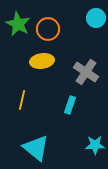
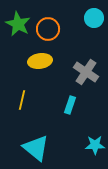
cyan circle: moved 2 px left
yellow ellipse: moved 2 px left
